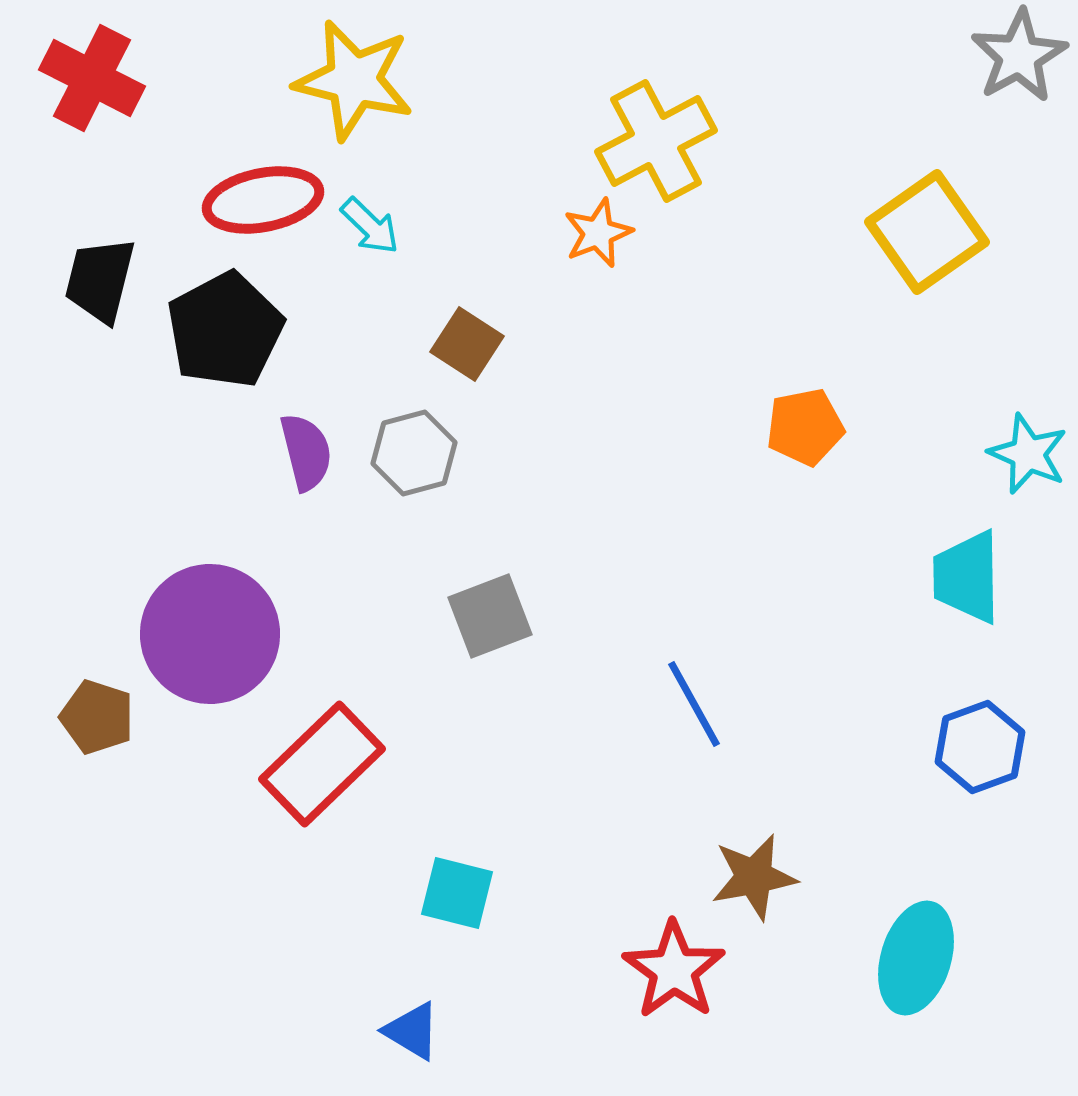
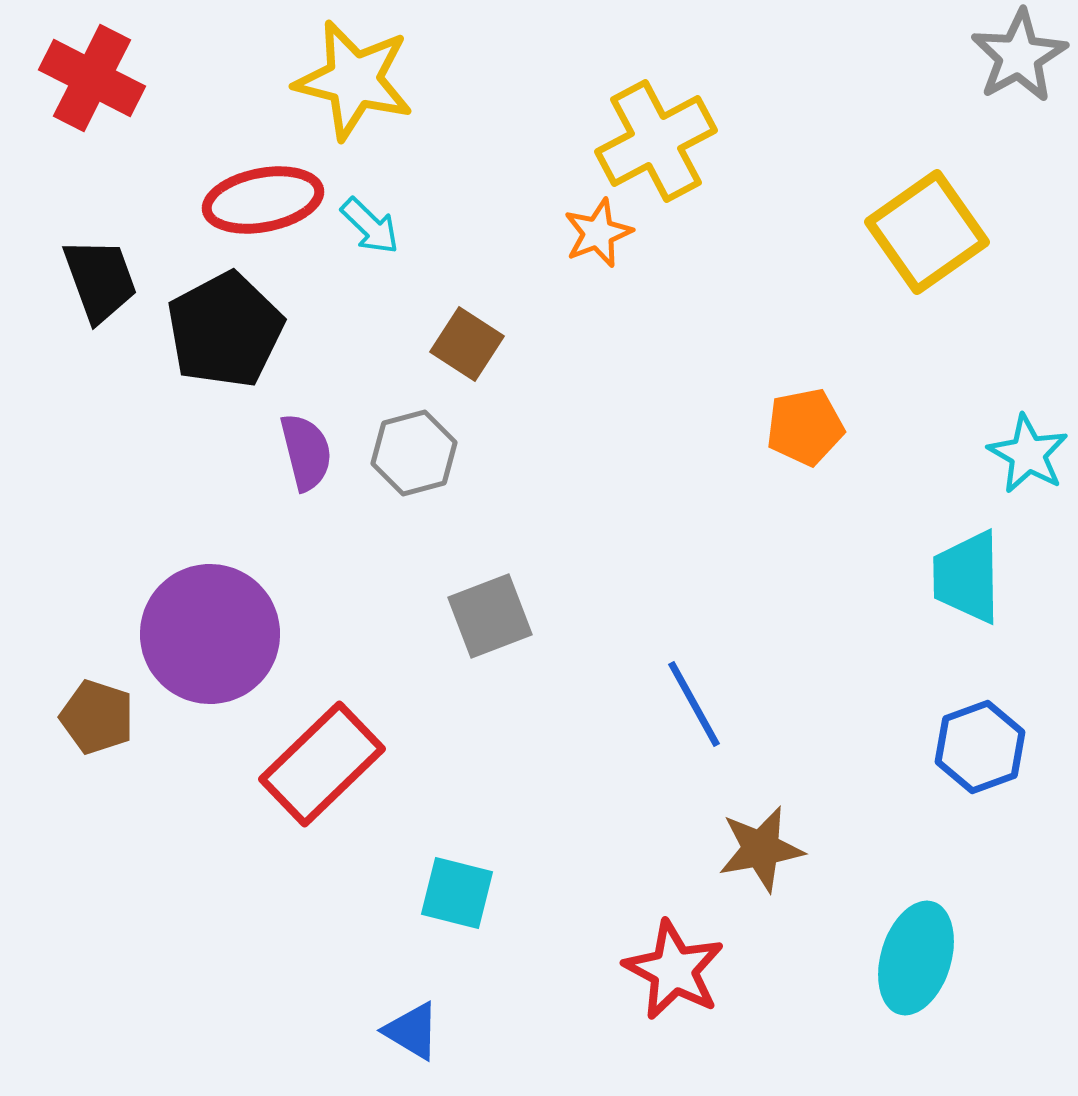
black trapezoid: rotated 146 degrees clockwise
cyan star: rotated 6 degrees clockwise
brown star: moved 7 px right, 28 px up
red star: rotated 8 degrees counterclockwise
